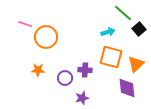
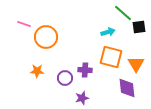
pink line: moved 1 px left
black square: moved 2 px up; rotated 32 degrees clockwise
orange triangle: rotated 18 degrees counterclockwise
orange star: moved 1 px left, 1 px down
